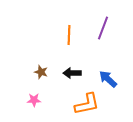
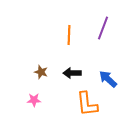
orange L-shape: rotated 96 degrees clockwise
